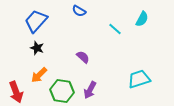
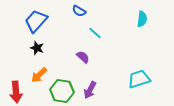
cyan semicircle: rotated 21 degrees counterclockwise
cyan line: moved 20 px left, 4 px down
red arrow: rotated 15 degrees clockwise
